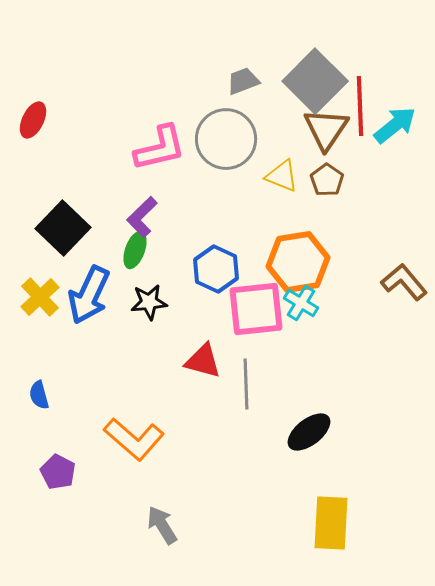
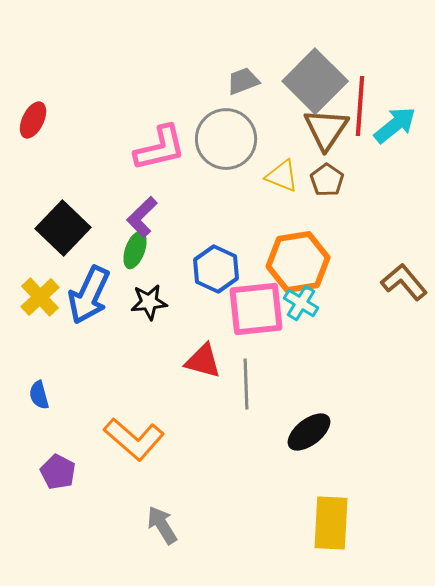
red line: rotated 6 degrees clockwise
